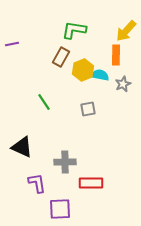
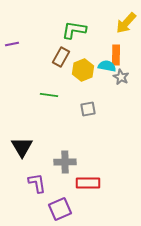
yellow arrow: moved 8 px up
cyan semicircle: moved 7 px right, 9 px up
gray star: moved 2 px left, 7 px up; rotated 21 degrees counterclockwise
green line: moved 5 px right, 7 px up; rotated 48 degrees counterclockwise
black triangle: rotated 35 degrees clockwise
red rectangle: moved 3 px left
purple square: rotated 20 degrees counterclockwise
